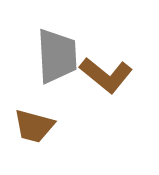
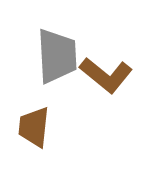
brown trapezoid: moved 1 px down; rotated 81 degrees clockwise
